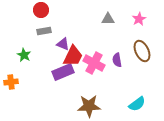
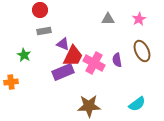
red circle: moved 1 px left
